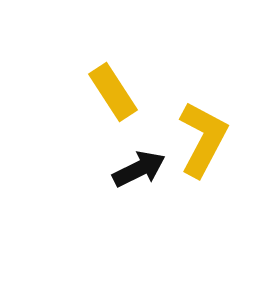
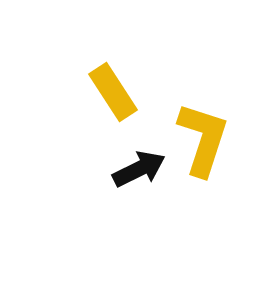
yellow L-shape: rotated 10 degrees counterclockwise
